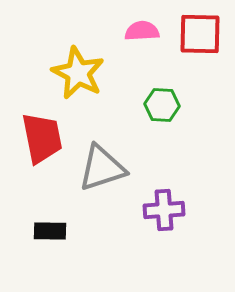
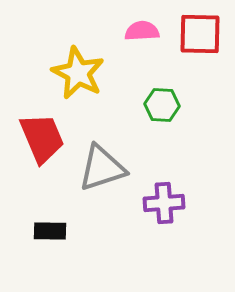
red trapezoid: rotated 12 degrees counterclockwise
purple cross: moved 7 px up
